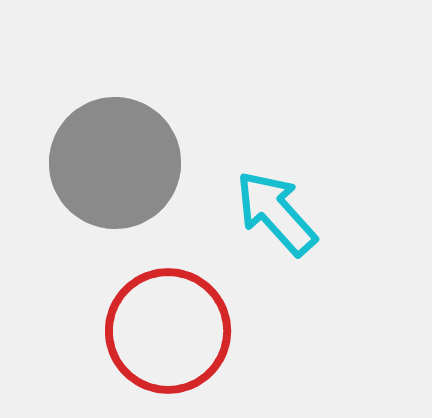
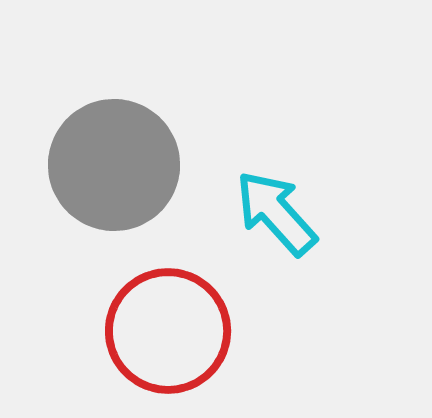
gray circle: moved 1 px left, 2 px down
